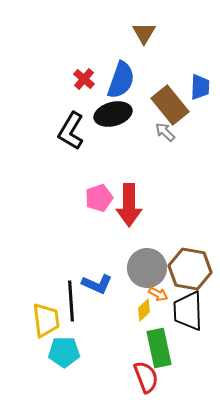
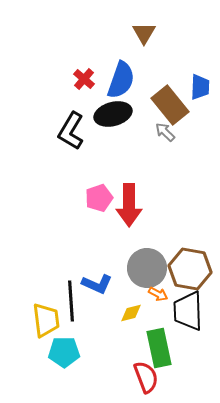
yellow diamond: moved 13 px left, 3 px down; rotated 30 degrees clockwise
